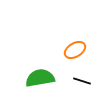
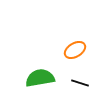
black line: moved 2 px left, 2 px down
